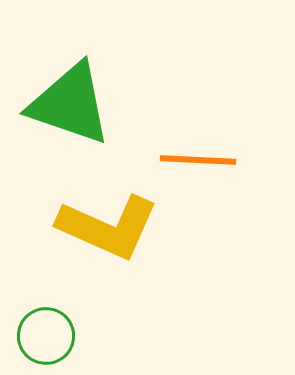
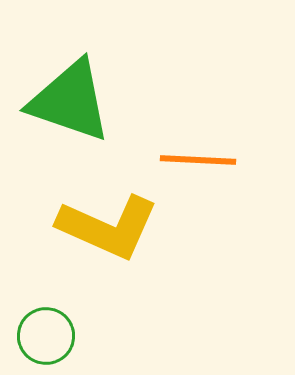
green triangle: moved 3 px up
